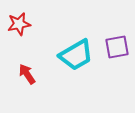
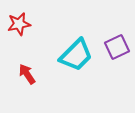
purple square: rotated 15 degrees counterclockwise
cyan trapezoid: rotated 15 degrees counterclockwise
